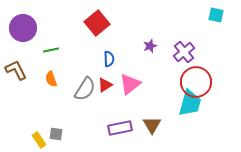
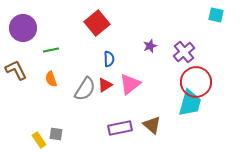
brown triangle: rotated 18 degrees counterclockwise
